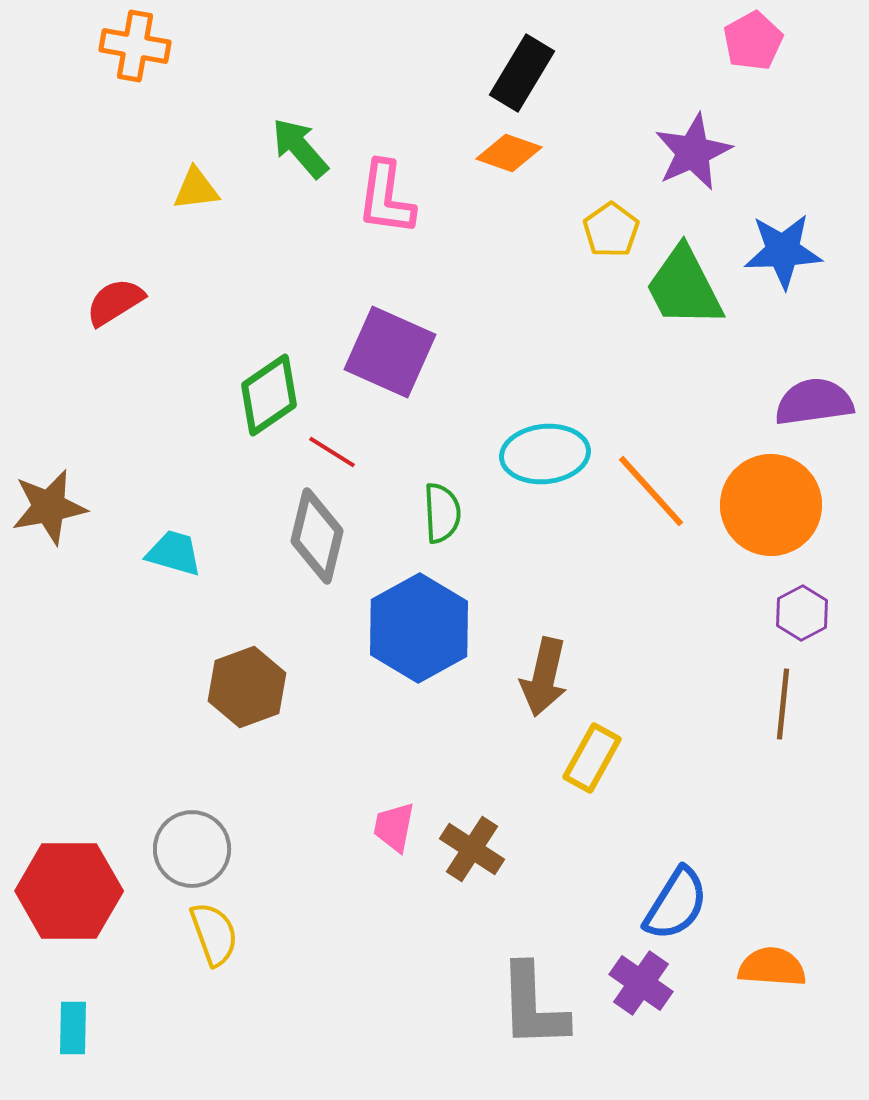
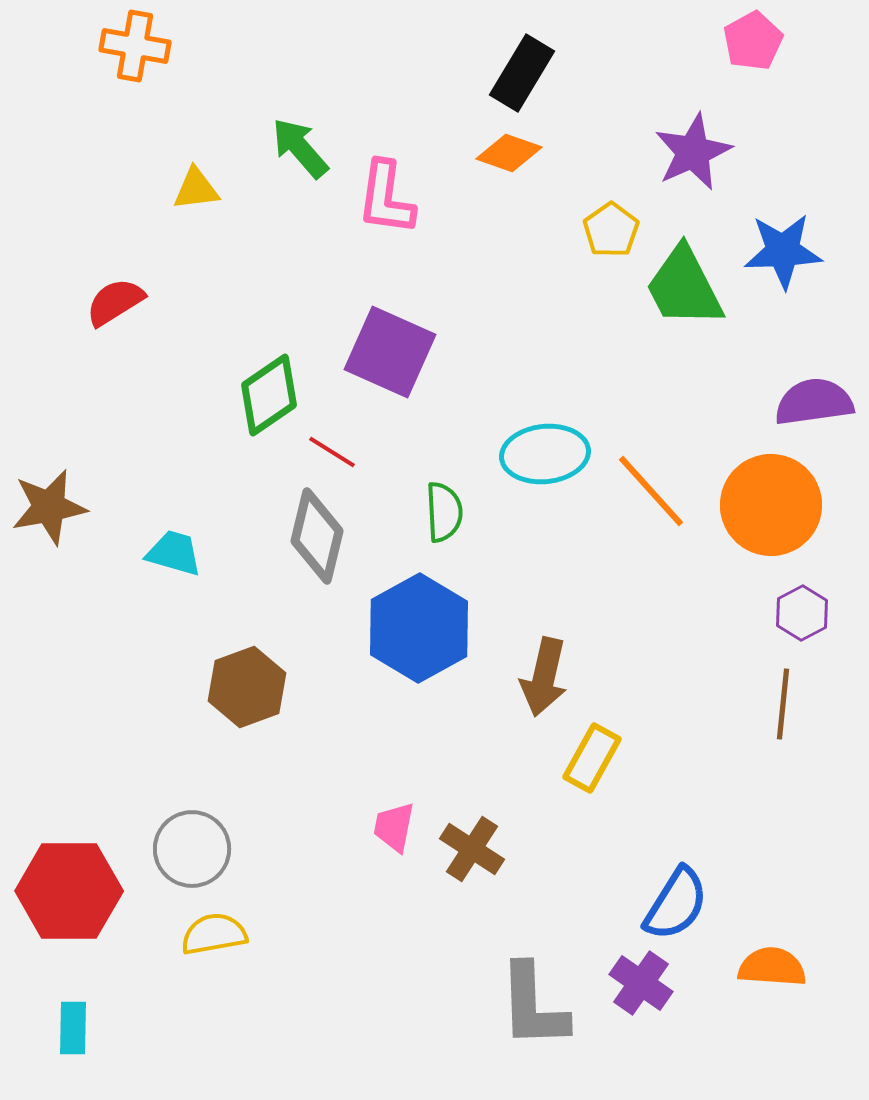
green semicircle: moved 2 px right, 1 px up
yellow semicircle: rotated 80 degrees counterclockwise
